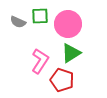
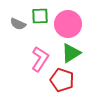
gray semicircle: moved 2 px down
pink L-shape: moved 2 px up
